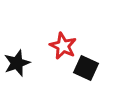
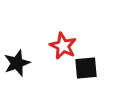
black square: rotated 30 degrees counterclockwise
